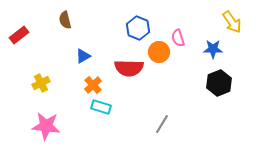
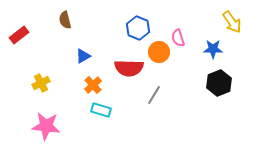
cyan rectangle: moved 3 px down
gray line: moved 8 px left, 29 px up
